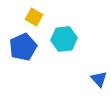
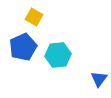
cyan hexagon: moved 6 px left, 16 px down
blue triangle: rotated 18 degrees clockwise
